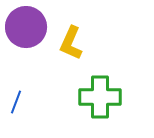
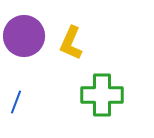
purple circle: moved 2 px left, 9 px down
green cross: moved 2 px right, 2 px up
